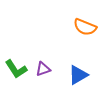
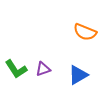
orange semicircle: moved 5 px down
